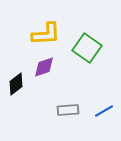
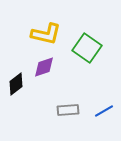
yellow L-shape: rotated 16 degrees clockwise
